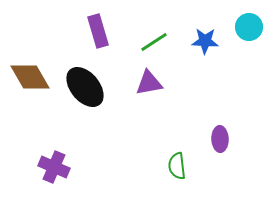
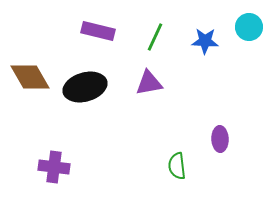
purple rectangle: rotated 60 degrees counterclockwise
green line: moved 1 px right, 5 px up; rotated 32 degrees counterclockwise
black ellipse: rotated 66 degrees counterclockwise
purple cross: rotated 16 degrees counterclockwise
